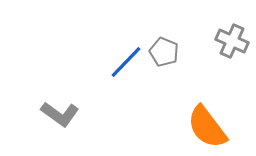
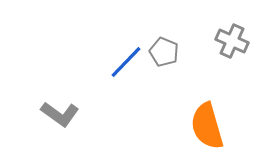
orange semicircle: moved 1 px up; rotated 21 degrees clockwise
